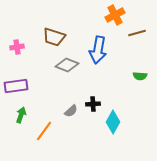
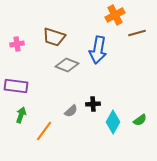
pink cross: moved 3 px up
green semicircle: moved 44 px down; rotated 40 degrees counterclockwise
purple rectangle: rotated 15 degrees clockwise
